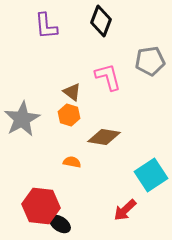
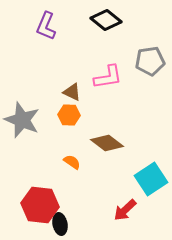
black diamond: moved 5 px right, 1 px up; rotated 72 degrees counterclockwise
purple L-shape: rotated 28 degrees clockwise
pink L-shape: rotated 96 degrees clockwise
brown triangle: rotated 12 degrees counterclockwise
orange hexagon: rotated 15 degrees counterclockwise
gray star: moved 1 px down; rotated 21 degrees counterclockwise
brown diamond: moved 3 px right, 6 px down; rotated 28 degrees clockwise
orange semicircle: rotated 24 degrees clockwise
cyan square: moved 4 px down
red hexagon: moved 1 px left, 1 px up
black ellipse: rotated 45 degrees clockwise
